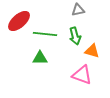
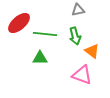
red ellipse: moved 2 px down
orange triangle: rotated 21 degrees clockwise
